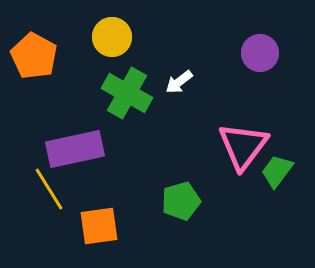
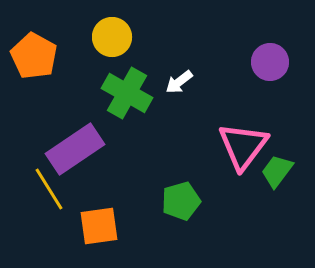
purple circle: moved 10 px right, 9 px down
purple rectangle: rotated 22 degrees counterclockwise
